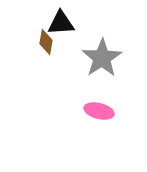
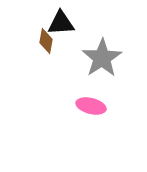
brown diamond: moved 1 px up
pink ellipse: moved 8 px left, 5 px up
